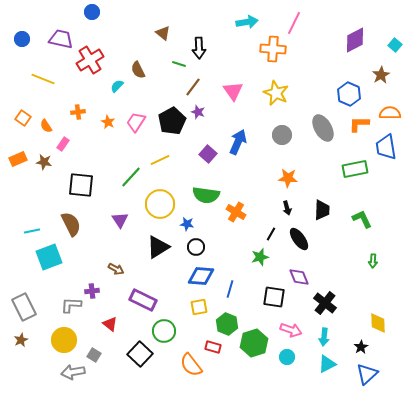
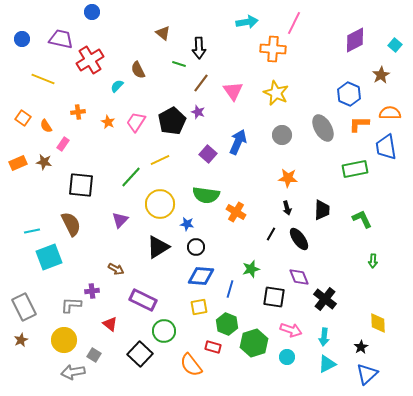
brown line at (193, 87): moved 8 px right, 4 px up
orange rectangle at (18, 159): moved 4 px down
purple triangle at (120, 220): rotated 18 degrees clockwise
green star at (260, 257): moved 9 px left, 12 px down
black cross at (325, 303): moved 4 px up
